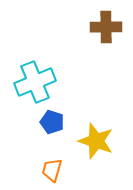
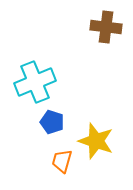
brown cross: rotated 8 degrees clockwise
orange trapezoid: moved 10 px right, 9 px up
